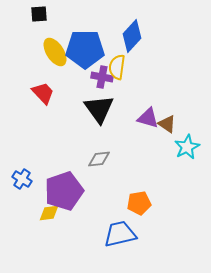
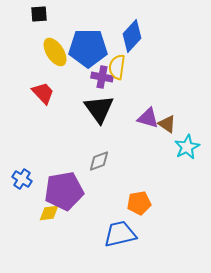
blue pentagon: moved 3 px right, 1 px up
gray diamond: moved 2 px down; rotated 15 degrees counterclockwise
purple pentagon: rotated 9 degrees clockwise
